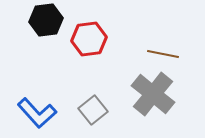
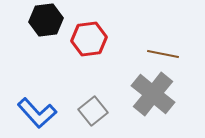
gray square: moved 1 px down
